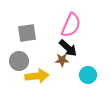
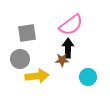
pink semicircle: rotated 30 degrees clockwise
black arrow: rotated 132 degrees counterclockwise
gray circle: moved 1 px right, 2 px up
cyan circle: moved 2 px down
